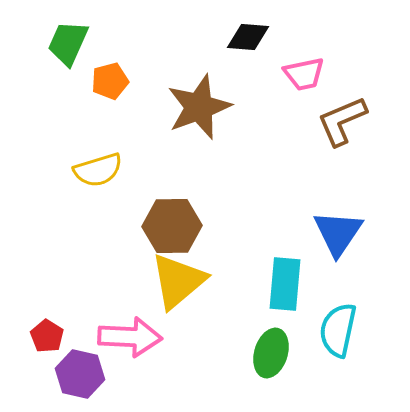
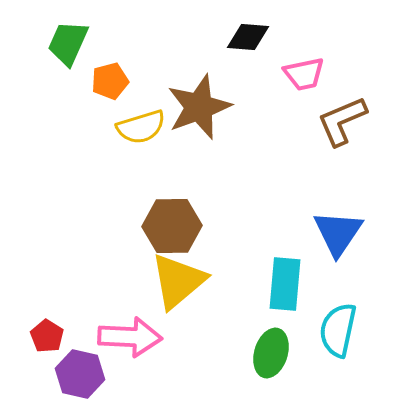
yellow semicircle: moved 43 px right, 43 px up
